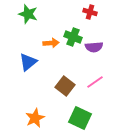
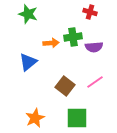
green cross: rotated 30 degrees counterclockwise
green square: moved 3 px left; rotated 25 degrees counterclockwise
